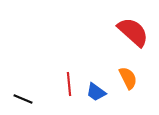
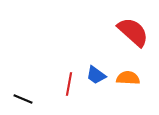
orange semicircle: rotated 60 degrees counterclockwise
red line: rotated 15 degrees clockwise
blue trapezoid: moved 17 px up
